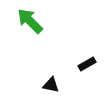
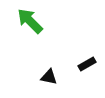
black triangle: moved 2 px left, 8 px up
